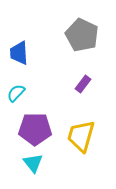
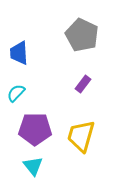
cyan triangle: moved 3 px down
